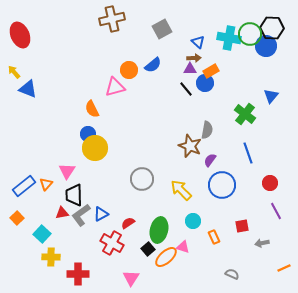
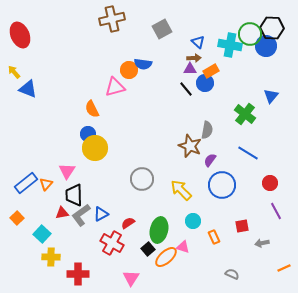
cyan cross at (229, 38): moved 1 px right, 7 px down
blue semicircle at (153, 65): moved 10 px left, 1 px up; rotated 48 degrees clockwise
blue line at (248, 153): rotated 40 degrees counterclockwise
blue rectangle at (24, 186): moved 2 px right, 3 px up
